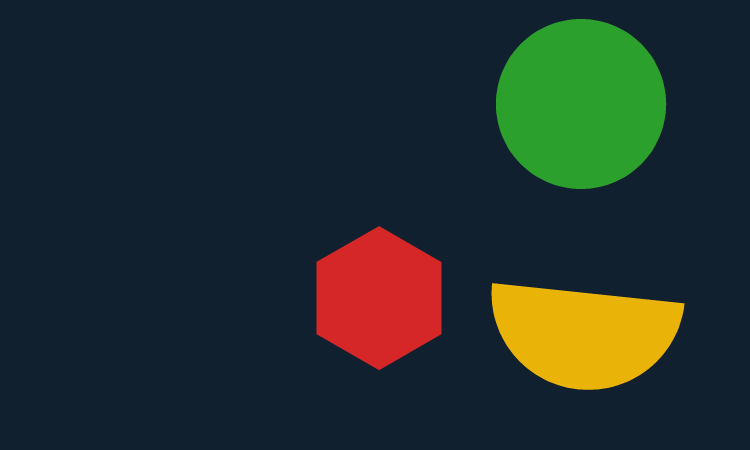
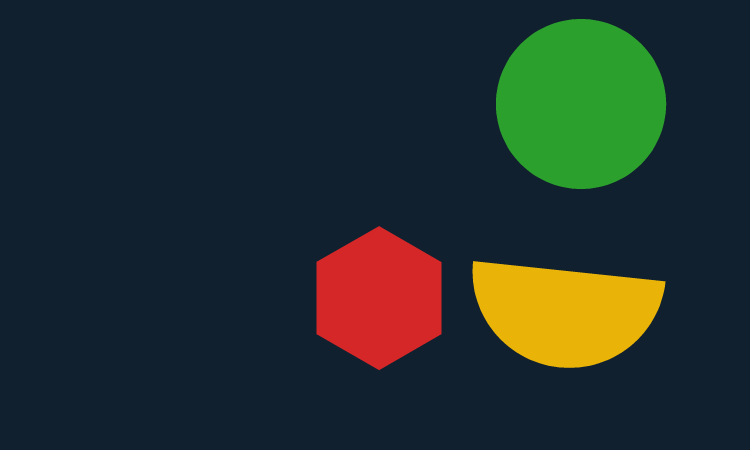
yellow semicircle: moved 19 px left, 22 px up
